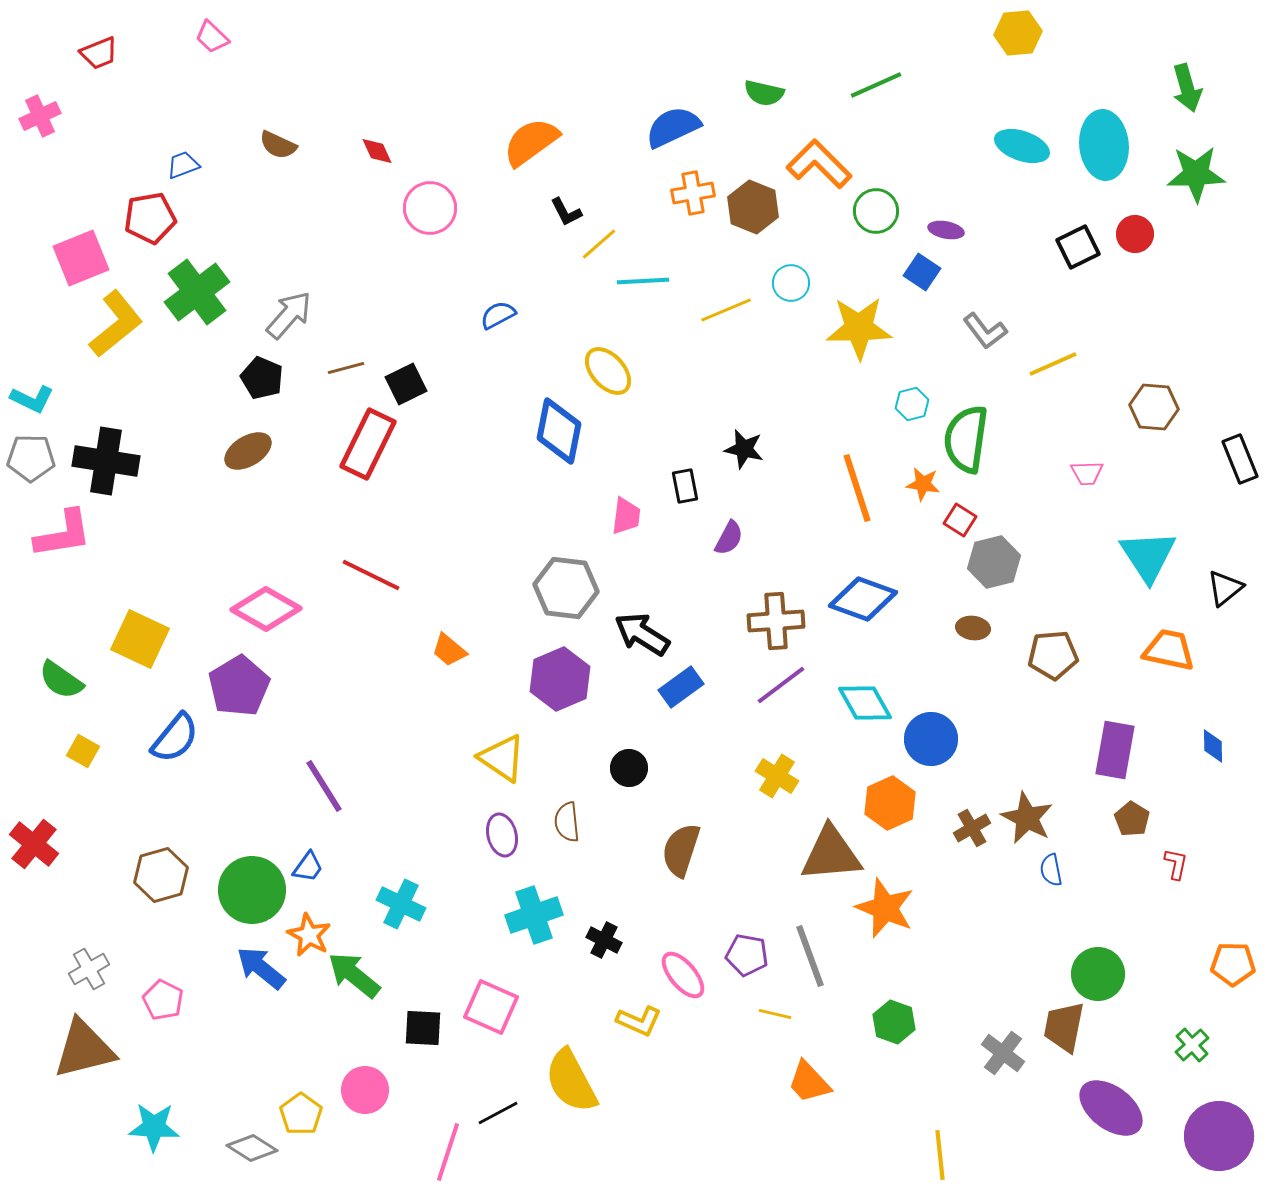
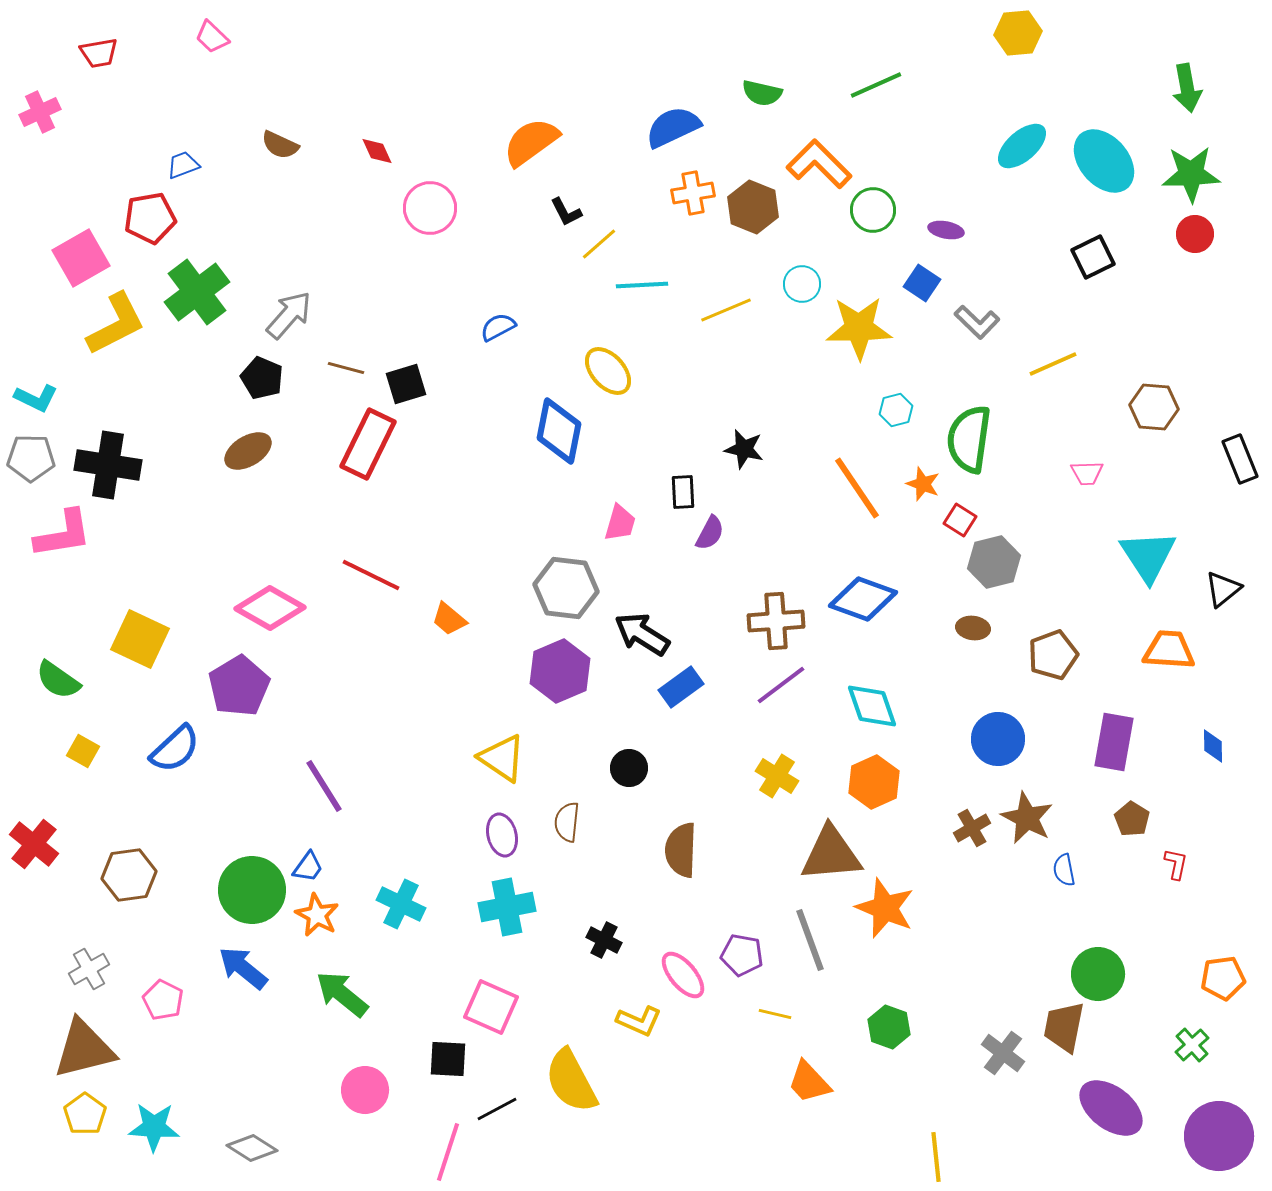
red trapezoid at (99, 53): rotated 12 degrees clockwise
green arrow at (1187, 88): rotated 6 degrees clockwise
green semicircle at (764, 93): moved 2 px left
pink cross at (40, 116): moved 4 px up
brown semicircle at (278, 145): moved 2 px right
cyan ellipse at (1104, 145): moved 16 px down; rotated 36 degrees counterclockwise
cyan ellipse at (1022, 146): rotated 60 degrees counterclockwise
green star at (1196, 174): moved 5 px left
green circle at (876, 211): moved 3 px left, 1 px up
red circle at (1135, 234): moved 60 px right
black square at (1078, 247): moved 15 px right, 10 px down
pink square at (81, 258): rotated 8 degrees counterclockwise
blue square at (922, 272): moved 11 px down
cyan line at (643, 281): moved 1 px left, 4 px down
cyan circle at (791, 283): moved 11 px right, 1 px down
blue semicircle at (498, 315): moved 12 px down
yellow L-shape at (116, 324): rotated 12 degrees clockwise
gray L-shape at (985, 331): moved 8 px left, 9 px up; rotated 9 degrees counterclockwise
brown line at (346, 368): rotated 30 degrees clockwise
black square at (406, 384): rotated 9 degrees clockwise
cyan L-shape at (32, 399): moved 4 px right, 1 px up
cyan hexagon at (912, 404): moved 16 px left, 6 px down
green semicircle at (966, 439): moved 3 px right
black cross at (106, 461): moved 2 px right, 4 px down
orange star at (923, 484): rotated 12 degrees clockwise
black rectangle at (685, 486): moved 2 px left, 6 px down; rotated 8 degrees clockwise
orange line at (857, 488): rotated 16 degrees counterclockwise
pink trapezoid at (626, 516): moved 6 px left, 7 px down; rotated 9 degrees clockwise
purple semicircle at (729, 538): moved 19 px left, 5 px up
black triangle at (1225, 588): moved 2 px left, 1 px down
pink diamond at (266, 609): moved 4 px right, 1 px up
orange trapezoid at (449, 650): moved 31 px up
orange trapezoid at (1169, 650): rotated 8 degrees counterclockwise
brown pentagon at (1053, 655): rotated 15 degrees counterclockwise
purple hexagon at (560, 679): moved 8 px up
green semicircle at (61, 680): moved 3 px left
cyan diamond at (865, 703): moved 7 px right, 3 px down; rotated 10 degrees clockwise
blue semicircle at (175, 738): moved 11 px down; rotated 8 degrees clockwise
blue circle at (931, 739): moved 67 px right
purple rectangle at (1115, 750): moved 1 px left, 8 px up
orange hexagon at (890, 803): moved 16 px left, 21 px up
brown semicircle at (567, 822): rotated 12 degrees clockwise
brown semicircle at (681, 850): rotated 16 degrees counterclockwise
blue semicircle at (1051, 870): moved 13 px right
brown hexagon at (161, 875): moved 32 px left; rotated 8 degrees clockwise
cyan cross at (534, 915): moved 27 px left, 8 px up; rotated 8 degrees clockwise
orange star at (309, 935): moved 8 px right, 20 px up
purple pentagon at (747, 955): moved 5 px left
gray line at (810, 956): moved 16 px up
orange pentagon at (1233, 964): moved 10 px left, 14 px down; rotated 9 degrees counterclockwise
blue arrow at (261, 968): moved 18 px left
green arrow at (354, 975): moved 12 px left, 19 px down
green hexagon at (894, 1022): moved 5 px left, 5 px down
black square at (423, 1028): moved 25 px right, 31 px down
black line at (498, 1113): moved 1 px left, 4 px up
yellow pentagon at (301, 1114): moved 216 px left
yellow line at (940, 1155): moved 4 px left, 2 px down
